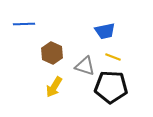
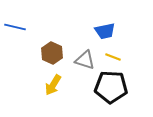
blue line: moved 9 px left, 3 px down; rotated 15 degrees clockwise
gray triangle: moved 6 px up
yellow arrow: moved 1 px left, 2 px up
